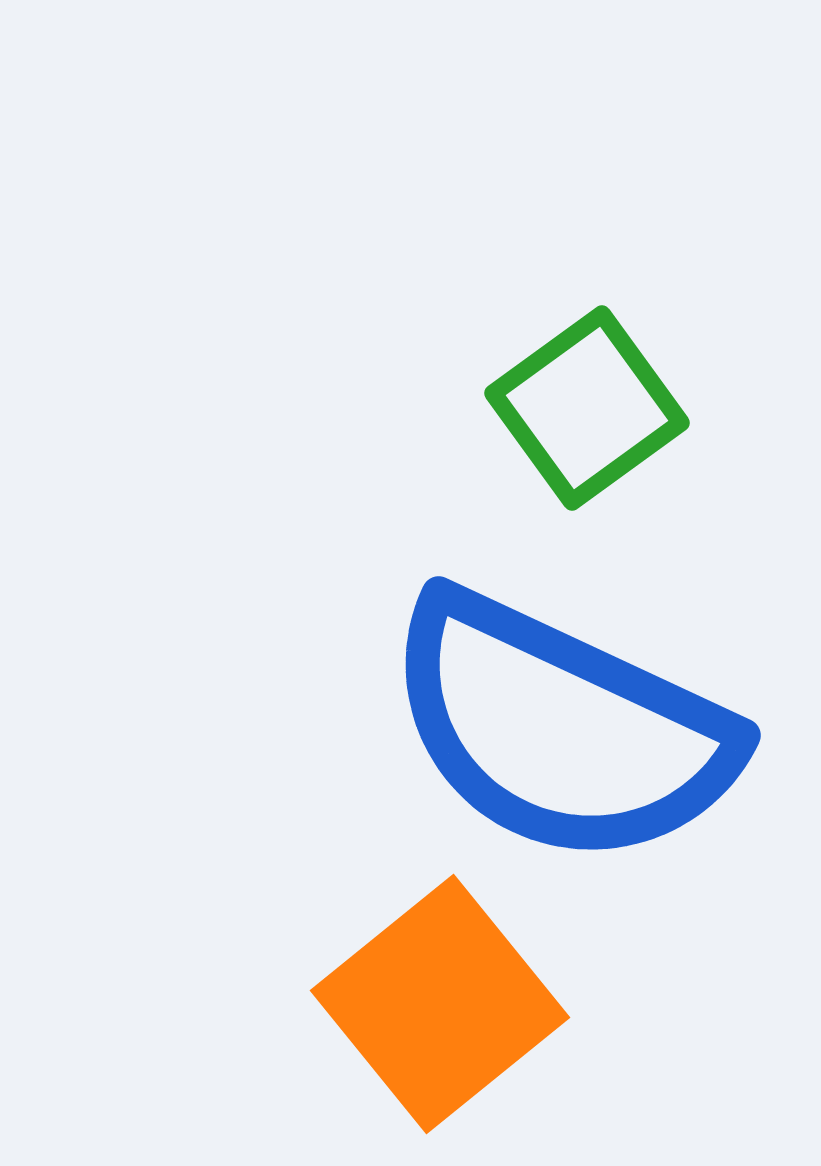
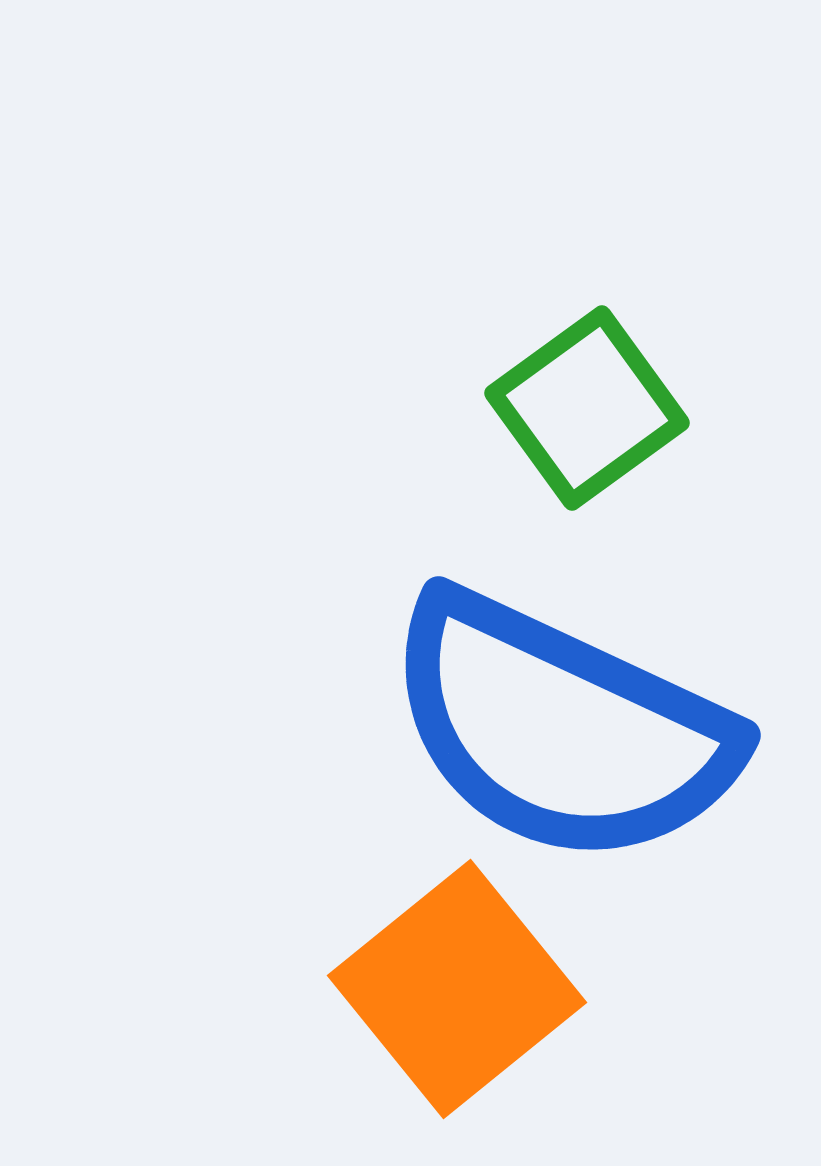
orange square: moved 17 px right, 15 px up
